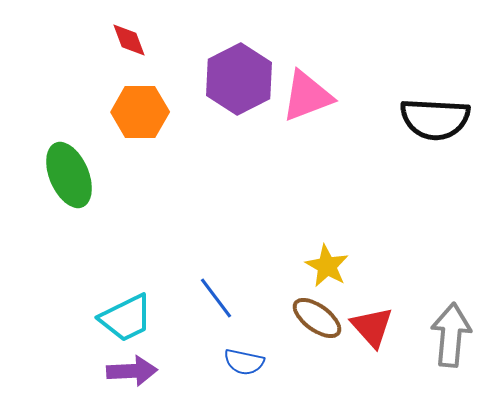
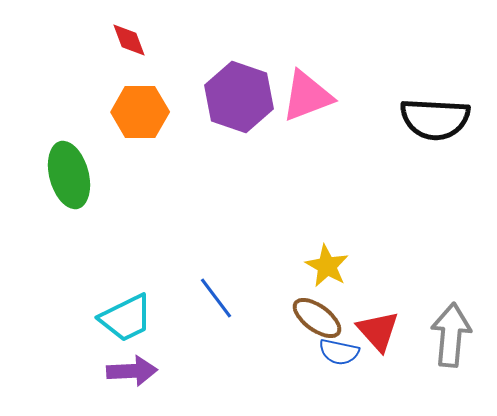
purple hexagon: moved 18 px down; rotated 14 degrees counterclockwise
green ellipse: rotated 8 degrees clockwise
red triangle: moved 6 px right, 4 px down
blue semicircle: moved 95 px right, 10 px up
